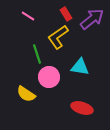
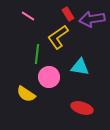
red rectangle: moved 2 px right
purple arrow: rotated 150 degrees counterclockwise
green line: rotated 24 degrees clockwise
